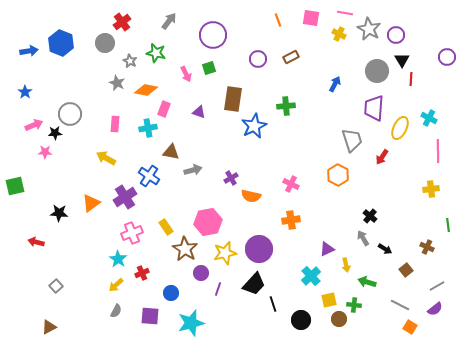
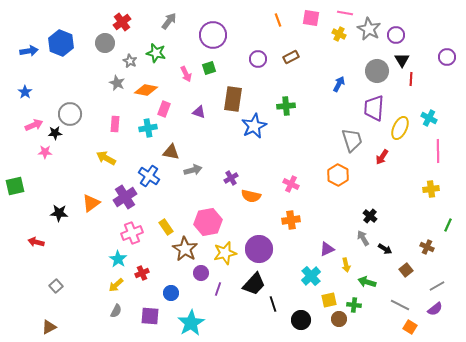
blue arrow at (335, 84): moved 4 px right
green line at (448, 225): rotated 32 degrees clockwise
cyan star at (191, 323): rotated 16 degrees counterclockwise
